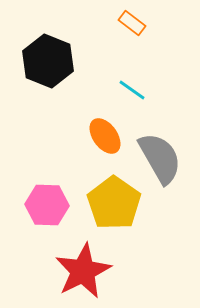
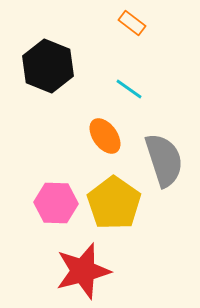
black hexagon: moved 5 px down
cyan line: moved 3 px left, 1 px up
gray semicircle: moved 4 px right, 2 px down; rotated 12 degrees clockwise
pink hexagon: moved 9 px right, 2 px up
red star: rotated 12 degrees clockwise
